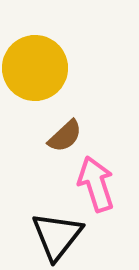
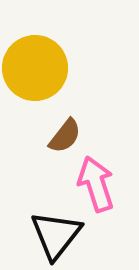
brown semicircle: rotated 9 degrees counterclockwise
black triangle: moved 1 px left, 1 px up
